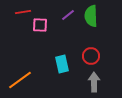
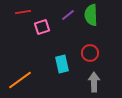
green semicircle: moved 1 px up
pink square: moved 2 px right, 2 px down; rotated 21 degrees counterclockwise
red circle: moved 1 px left, 3 px up
